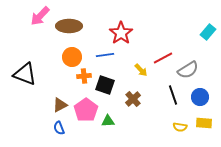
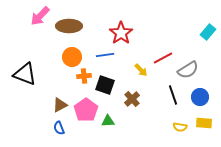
brown cross: moved 1 px left
